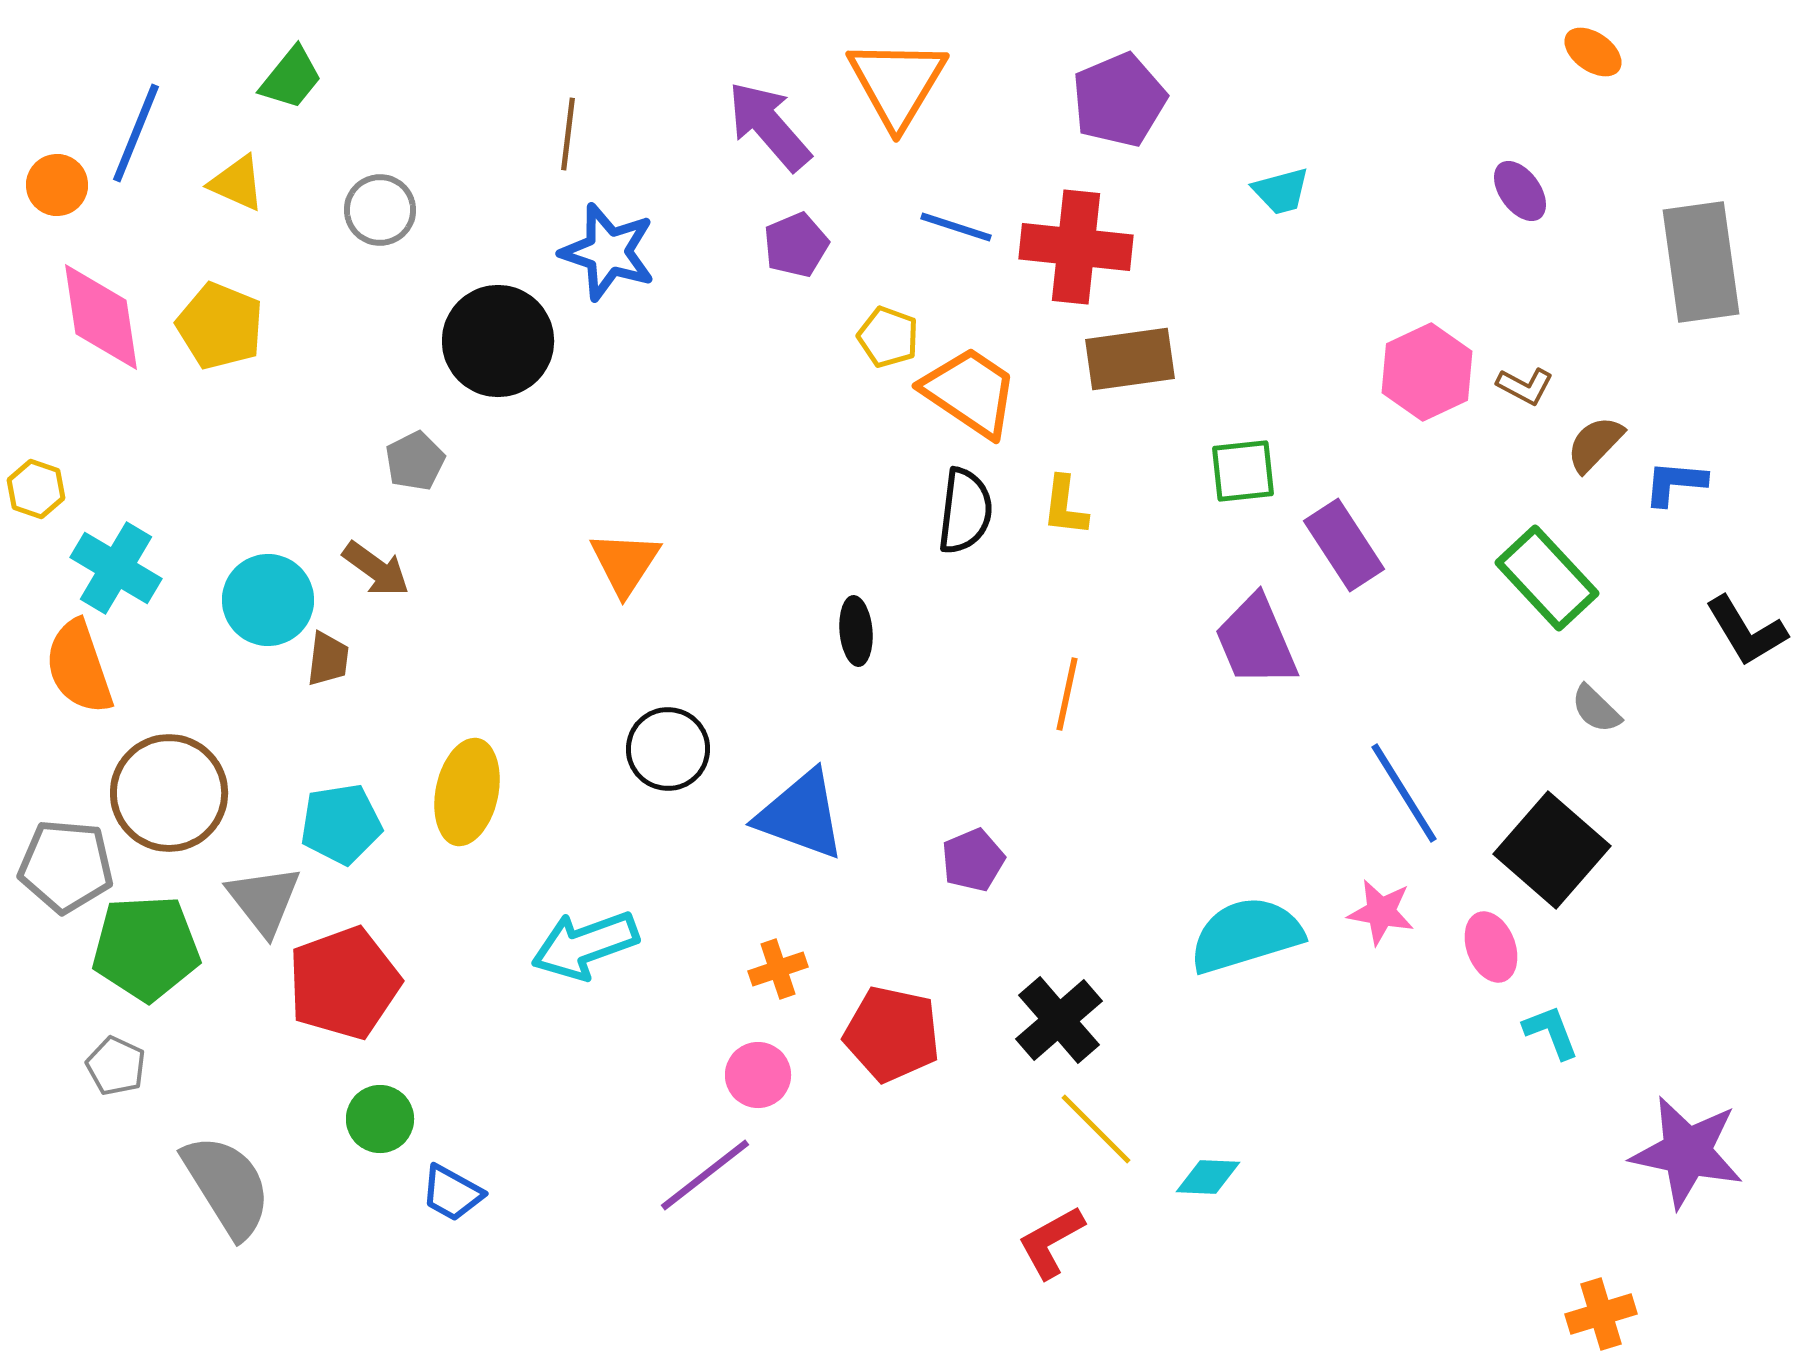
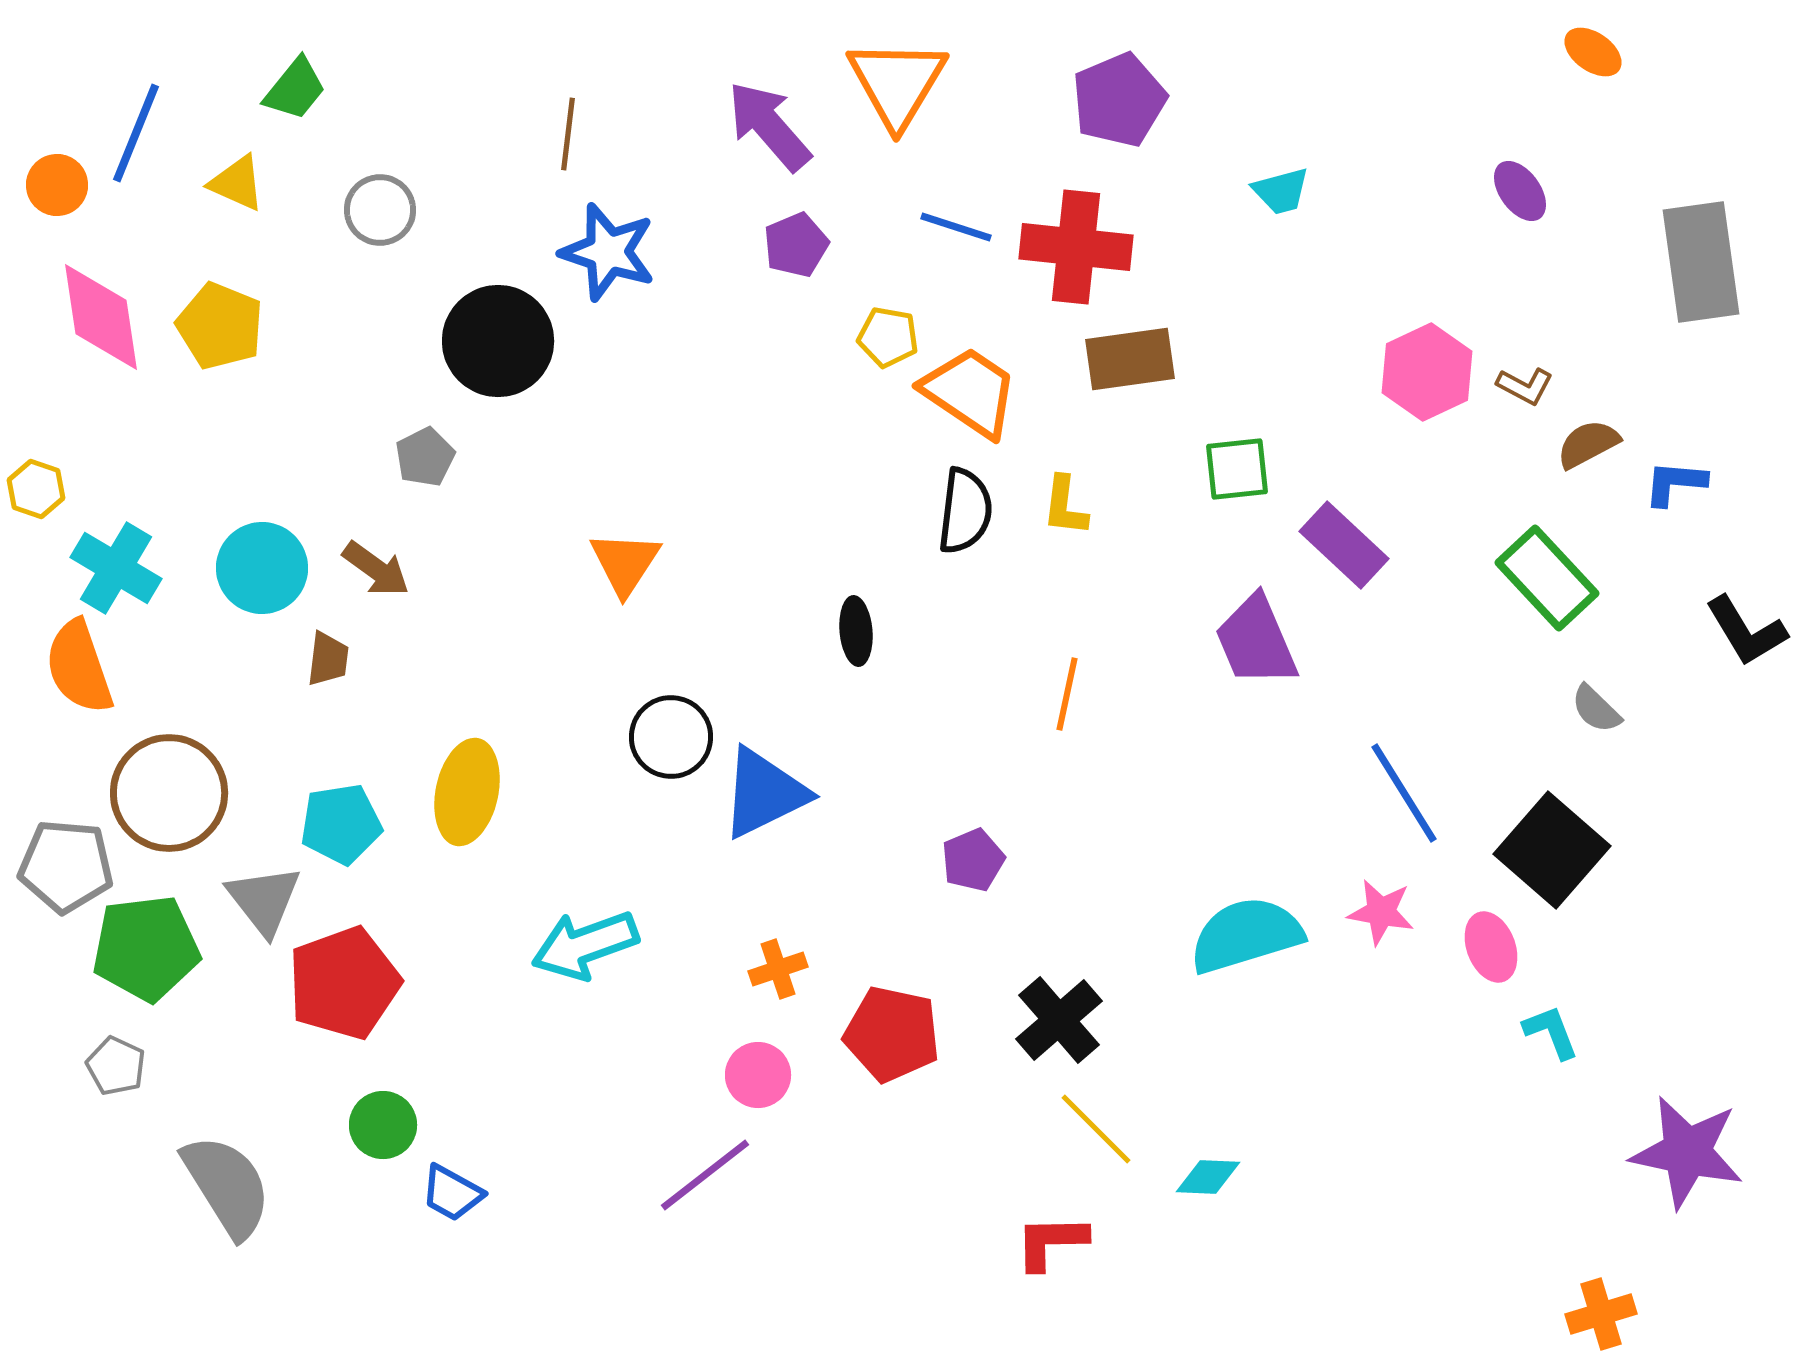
green trapezoid at (291, 78): moved 4 px right, 11 px down
yellow pentagon at (888, 337): rotated 10 degrees counterclockwise
brown semicircle at (1595, 444): moved 7 px left; rotated 18 degrees clockwise
gray pentagon at (415, 461): moved 10 px right, 4 px up
green square at (1243, 471): moved 6 px left, 2 px up
purple rectangle at (1344, 545): rotated 14 degrees counterclockwise
cyan circle at (268, 600): moved 6 px left, 32 px up
black circle at (668, 749): moved 3 px right, 12 px up
blue triangle at (801, 815): moved 37 px left, 22 px up; rotated 46 degrees counterclockwise
green pentagon at (146, 948): rotated 4 degrees counterclockwise
green circle at (380, 1119): moved 3 px right, 6 px down
red L-shape at (1051, 1242): rotated 28 degrees clockwise
